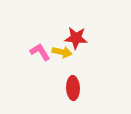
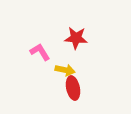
yellow arrow: moved 3 px right, 18 px down
red ellipse: rotated 10 degrees counterclockwise
